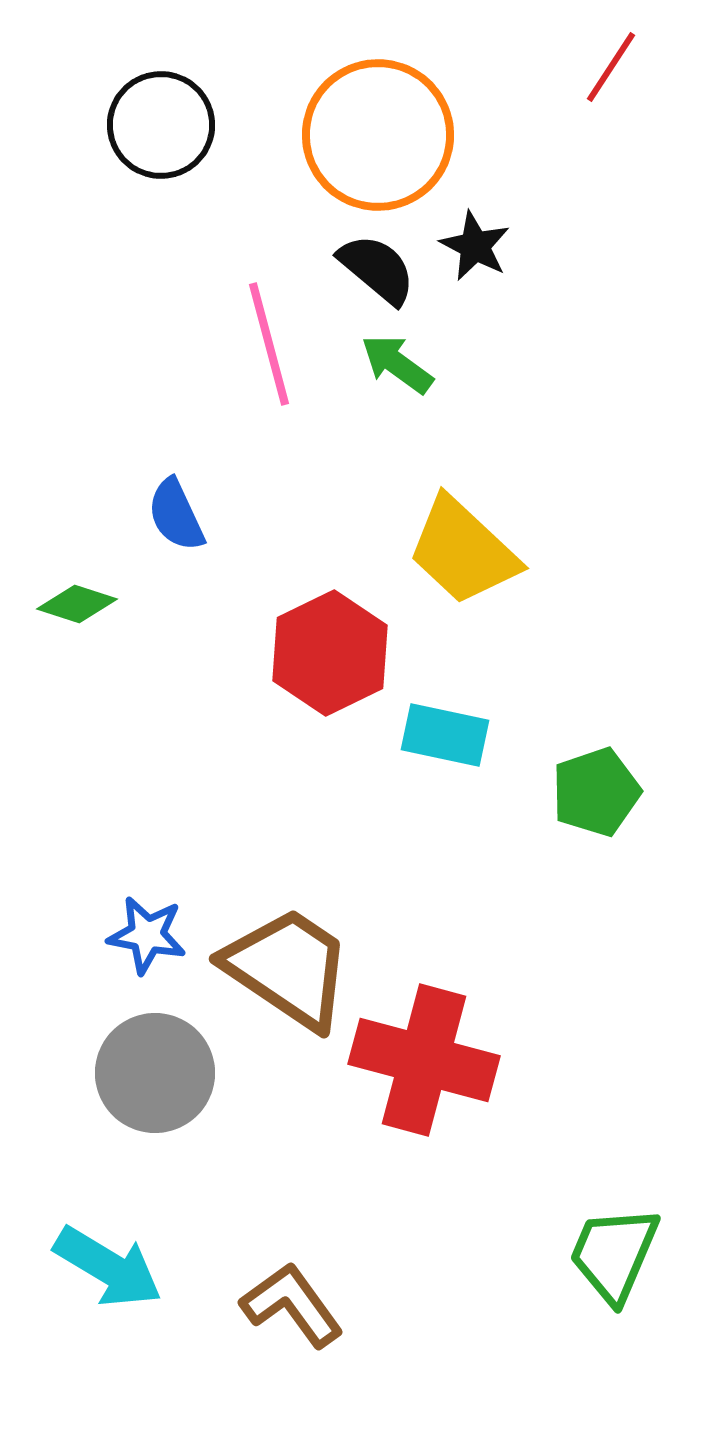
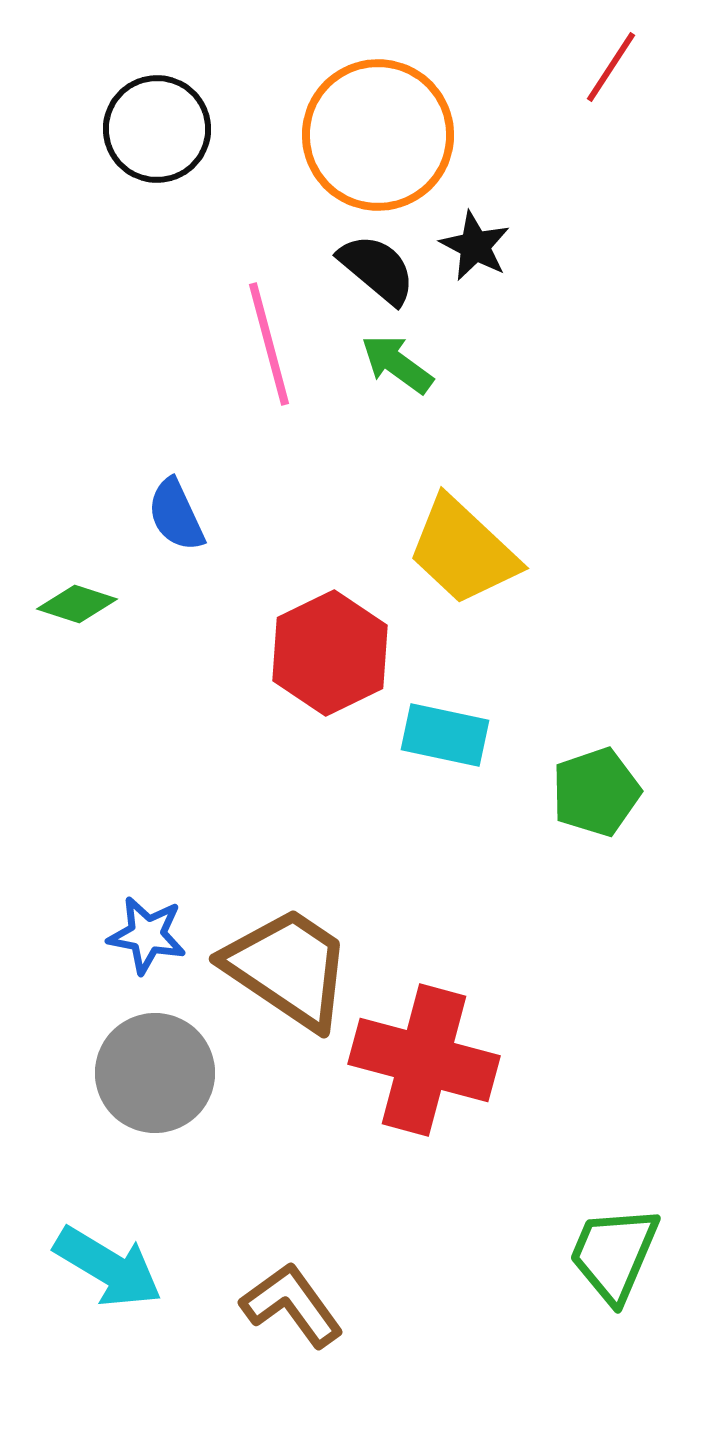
black circle: moved 4 px left, 4 px down
